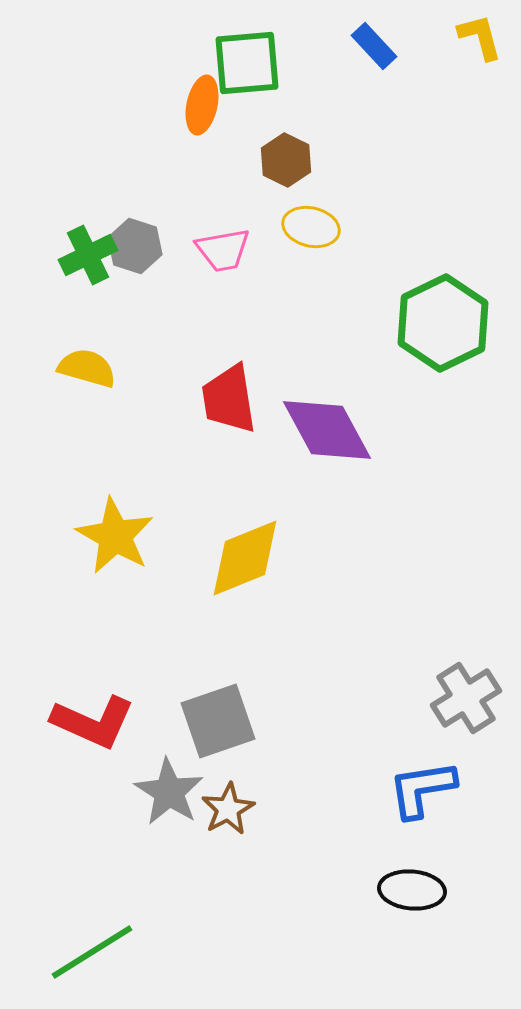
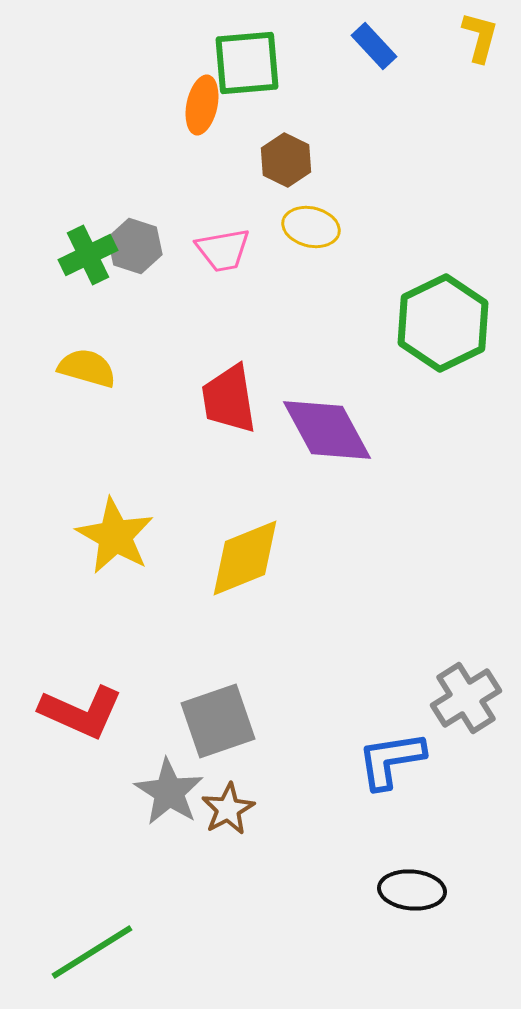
yellow L-shape: rotated 30 degrees clockwise
red L-shape: moved 12 px left, 10 px up
blue L-shape: moved 31 px left, 29 px up
